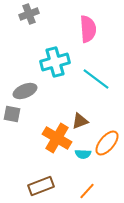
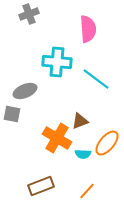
cyan cross: moved 2 px right; rotated 20 degrees clockwise
